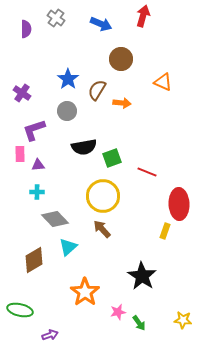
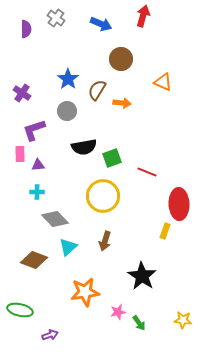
brown arrow: moved 3 px right, 12 px down; rotated 120 degrees counterclockwise
brown diamond: rotated 52 degrees clockwise
orange star: rotated 28 degrees clockwise
